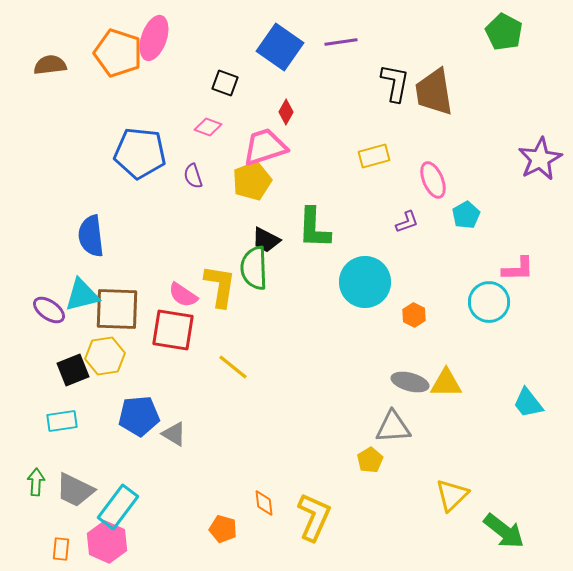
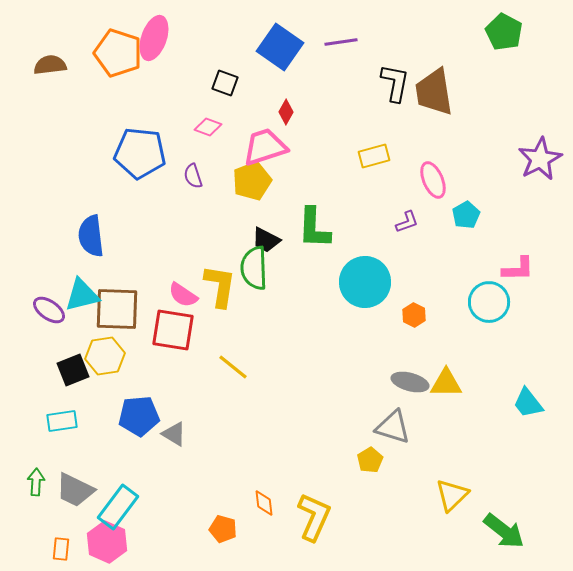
gray triangle at (393, 427): rotated 21 degrees clockwise
